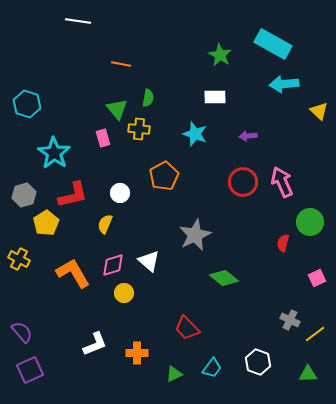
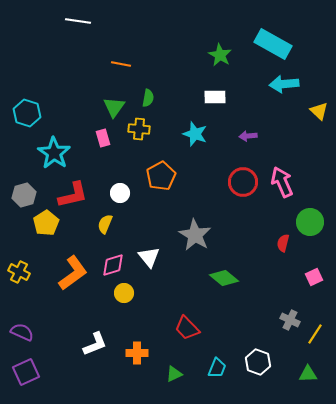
cyan hexagon at (27, 104): moved 9 px down
green triangle at (117, 109): moved 3 px left, 2 px up; rotated 15 degrees clockwise
orange pentagon at (164, 176): moved 3 px left
gray star at (195, 235): rotated 16 degrees counterclockwise
yellow cross at (19, 259): moved 13 px down
white triangle at (149, 261): moved 4 px up; rotated 10 degrees clockwise
orange L-shape at (73, 273): rotated 84 degrees clockwise
pink square at (317, 278): moved 3 px left, 1 px up
purple semicircle at (22, 332): rotated 25 degrees counterclockwise
yellow line at (315, 334): rotated 20 degrees counterclockwise
cyan trapezoid at (212, 368): moved 5 px right; rotated 15 degrees counterclockwise
purple square at (30, 370): moved 4 px left, 2 px down
